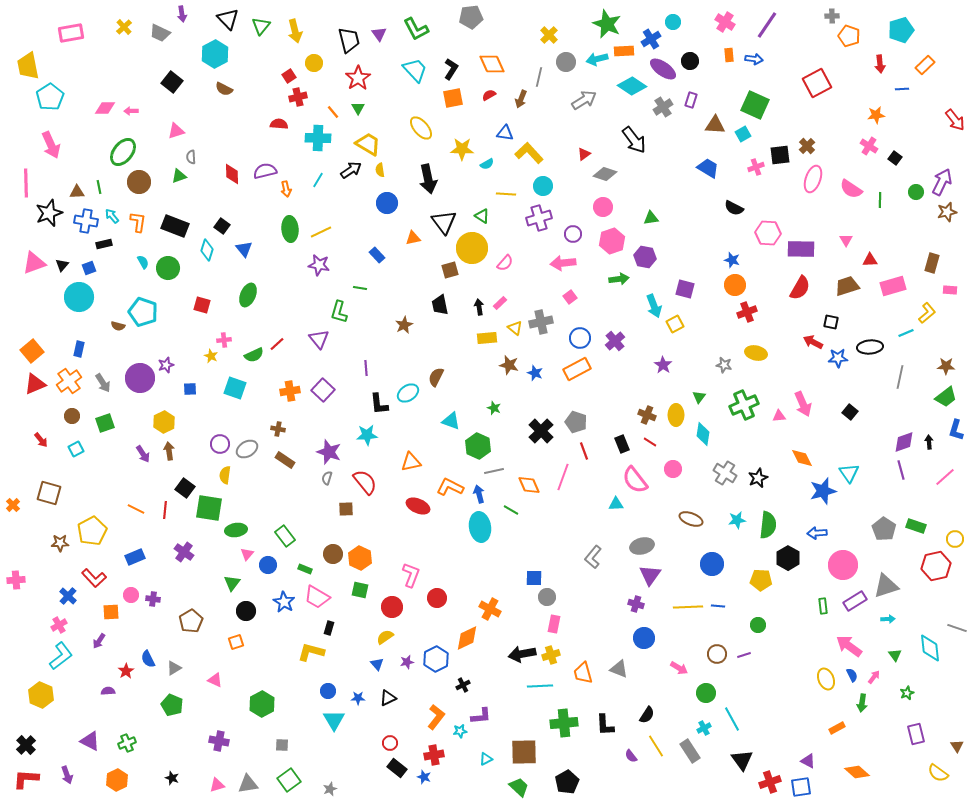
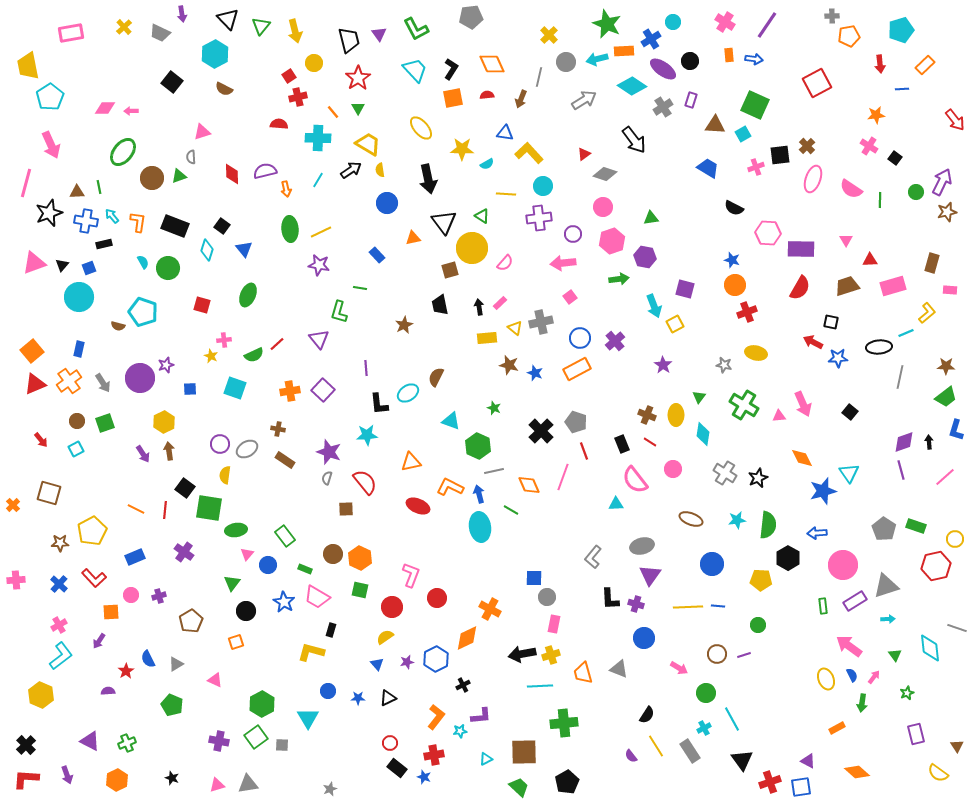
orange pentagon at (849, 36): rotated 30 degrees counterclockwise
red semicircle at (489, 95): moved 2 px left; rotated 24 degrees clockwise
pink triangle at (176, 131): moved 26 px right, 1 px down
brown circle at (139, 182): moved 13 px right, 4 px up
pink line at (26, 183): rotated 16 degrees clockwise
purple cross at (539, 218): rotated 10 degrees clockwise
black ellipse at (870, 347): moved 9 px right
green cross at (744, 405): rotated 36 degrees counterclockwise
brown circle at (72, 416): moved 5 px right, 5 px down
blue cross at (68, 596): moved 9 px left, 12 px up
purple cross at (153, 599): moved 6 px right, 3 px up; rotated 24 degrees counterclockwise
black rectangle at (329, 628): moved 2 px right, 2 px down
gray triangle at (174, 668): moved 2 px right, 4 px up
cyan triangle at (334, 720): moved 26 px left, 2 px up
black L-shape at (605, 725): moved 5 px right, 126 px up
green square at (289, 780): moved 33 px left, 43 px up
